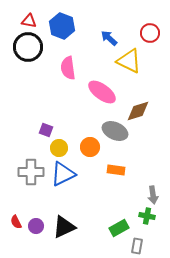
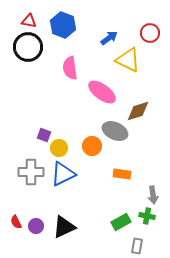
blue hexagon: moved 1 px right, 1 px up
blue arrow: rotated 102 degrees clockwise
yellow triangle: moved 1 px left, 1 px up
pink semicircle: moved 2 px right
purple square: moved 2 px left, 5 px down
orange circle: moved 2 px right, 1 px up
orange rectangle: moved 6 px right, 4 px down
green rectangle: moved 2 px right, 6 px up
